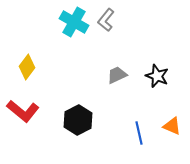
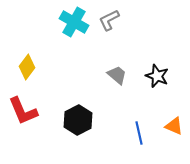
gray L-shape: moved 3 px right; rotated 25 degrees clockwise
gray trapezoid: rotated 65 degrees clockwise
red L-shape: rotated 28 degrees clockwise
orange triangle: moved 2 px right
